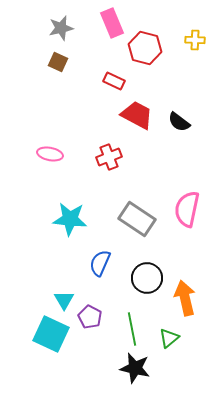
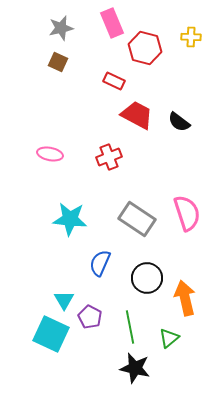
yellow cross: moved 4 px left, 3 px up
pink semicircle: moved 4 px down; rotated 150 degrees clockwise
green line: moved 2 px left, 2 px up
